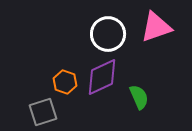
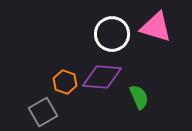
pink triangle: rotated 36 degrees clockwise
white circle: moved 4 px right
purple diamond: rotated 30 degrees clockwise
gray square: rotated 12 degrees counterclockwise
